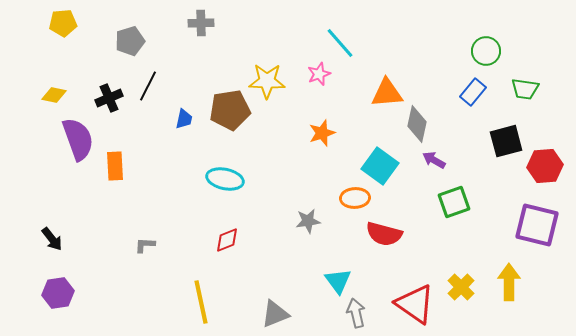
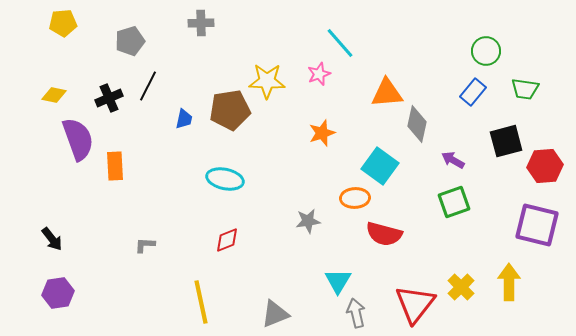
purple arrow: moved 19 px right
cyan triangle: rotated 8 degrees clockwise
red triangle: rotated 33 degrees clockwise
